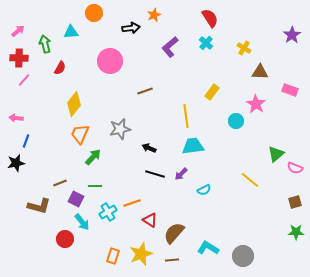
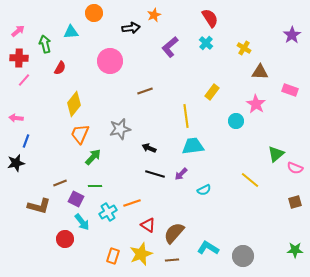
red triangle at (150, 220): moved 2 px left, 5 px down
green star at (296, 232): moved 1 px left, 18 px down
